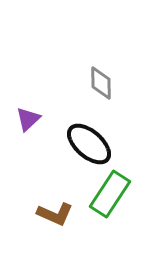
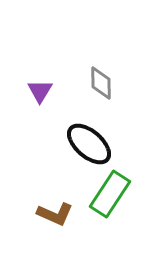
purple triangle: moved 12 px right, 28 px up; rotated 16 degrees counterclockwise
